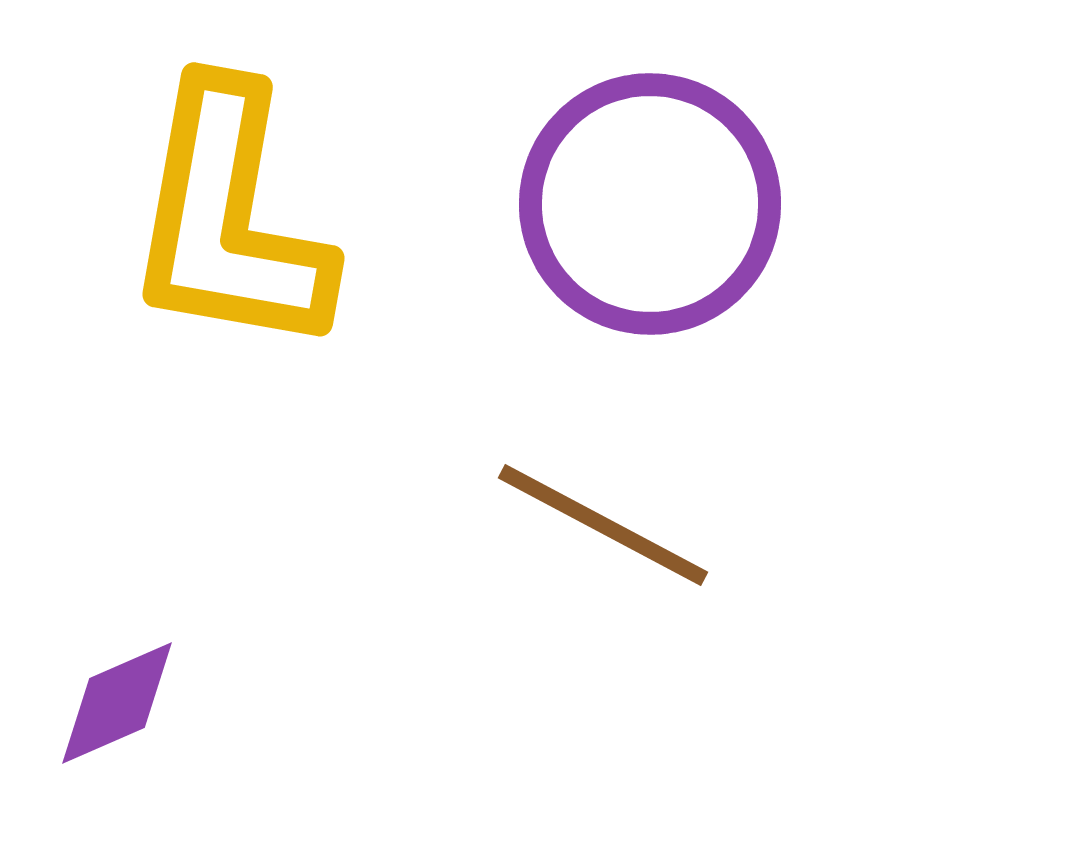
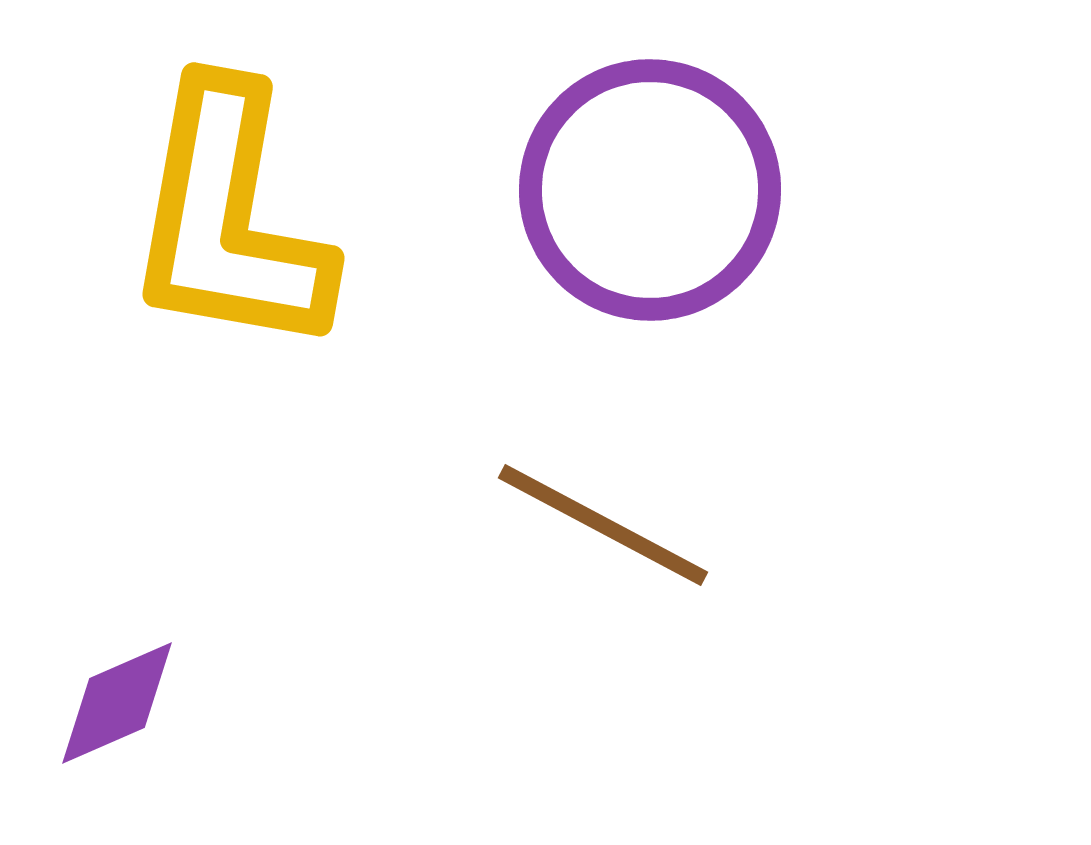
purple circle: moved 14 px up
